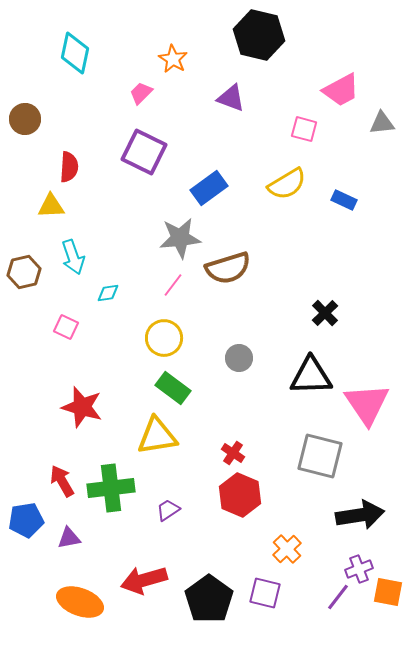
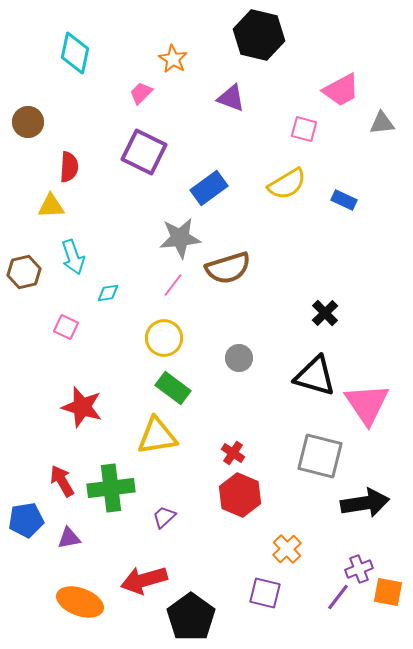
brown circle at (25, 119): moved 3 px right, 3 px down
black triangle at (311, 376): moved 4 px right; rotated 18 degrees clockwise
purple trapezoid at (168, 510): moved 4 px left, 7 px down; rotated 10 degrees counterclockwise
black arrow at (360, 515): moved 5 px right, 12 px up
black pentagon at (209, 599): moved 18 px left, 18 px down
